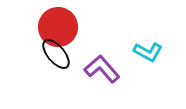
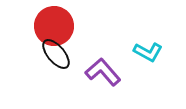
red circle: moved 4 px left, 1 px up
purple L-shape: moved 1 px right, 3 px down
